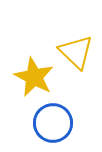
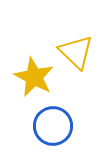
blue circle: moved 3 px down
